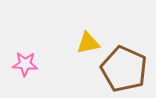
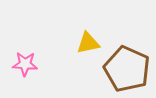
brown pentagon: moved 3 px right
